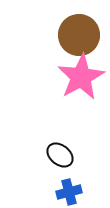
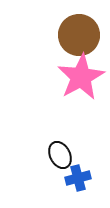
black ellipse: rotated 24 degrees clockwise
blue cross: moved 9 px right, 14 px up
